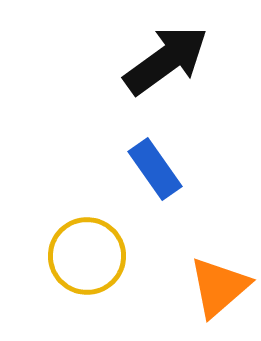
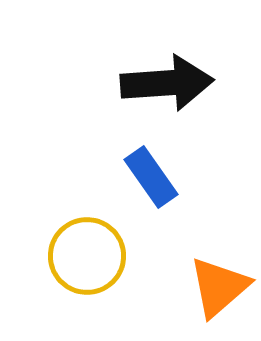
black arrow: moved 1 px right, 23 px down; rotated 32 degrees clockwise
blue rectangle: moved 4 px left, 8 px down
